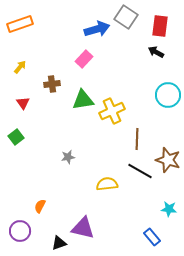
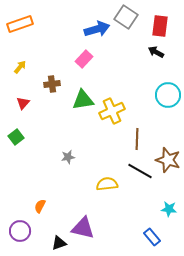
red triangle: rotated 16 degrees clockwise
